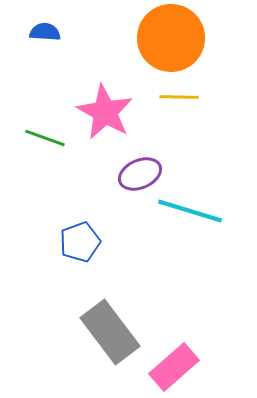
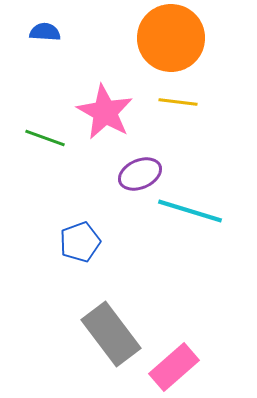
yellow line: moved 1 px left, 5 px down; rotated 6 degrees clockwise
gray rectangle: moved 1 px right, 2 px down
